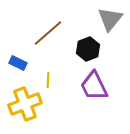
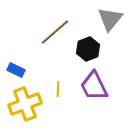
brown line: moved 7 px right, 1 px up
blue rectangle: moved 2 px left, 7 px down
yellow line: moved 10 px right, 9 px down
